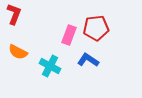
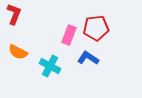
blue L-shape: moved 2 px up
